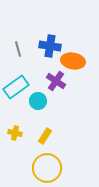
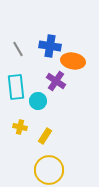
gray line: rotated 14 degrees counterclockwise
cyan rectangle: rotated 60 degrees counterclockwise
yellow cross: moved 5 px right, 6 px up
yellow circle: moved 2 px right, 2 px down
